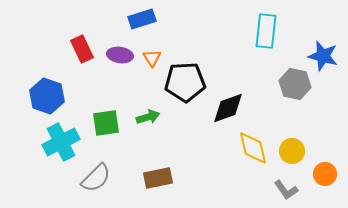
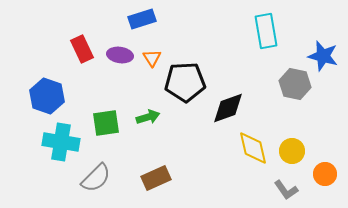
cyan rectangle: rotated 16 degrees counterclockwise
cyan cross: rotated 36 degrees clockwise
brown rectangle: moved 2 px left; rotated 12 degrees counterclockwise
